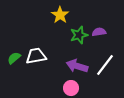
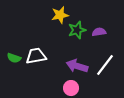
yellow star: rotated 24 degrees clockwise
green star: moved 2 px left, 5 px up
green semicircle: rotated 120 degrees counterclockwise
